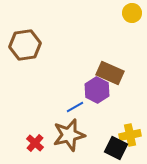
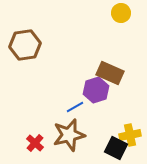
yellow circle: moved 11 px left
purple hexagon: moved 1 px left; rotated 15 degrees clockwise
